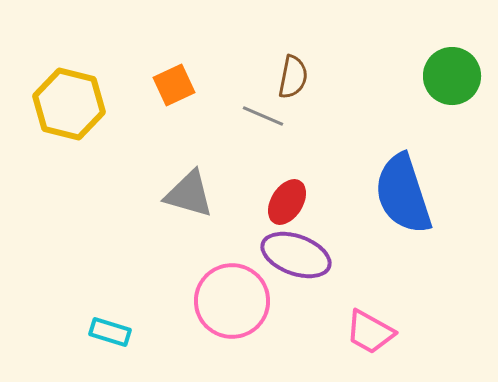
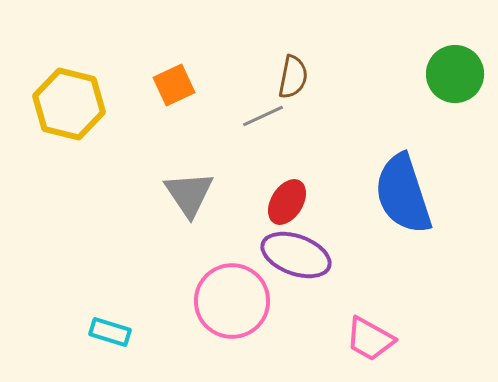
green circle: moved 3 px right, 2 px up
gray line: rotated 48 degrees counterclockwise
gray triangle: rotated 40 degrees clockwise
pink trapezoid: moved 7 px down
